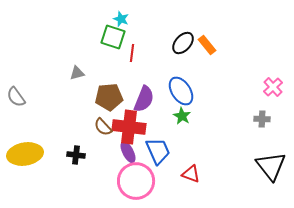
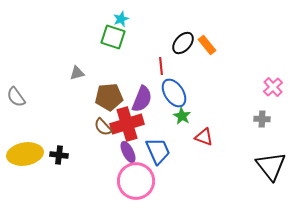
cyan star: rotated 28 degrees clockwise
red line: moved 29 px right, 13 px down; rotated 12 degrees counterclockwise
blue ellipse: moved 7 px left, 2 px down
purple semicircle: moved 2 px left
red cross: moved 2 px left, 3 px up; rotated 24 degrees counterclockwise
black cross: moved 17 px left
red triangle: moved 13 px right, 37 px up
